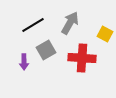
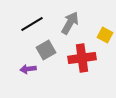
black line: moved 1 px left, 1 px up
yellow square: moved 1 px down
red cross: rotated 12 degrees counterclockwise
purple arrow: moved 4 px right, 7 px down; rotated 84 degrees clockwise
